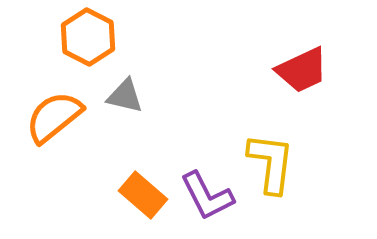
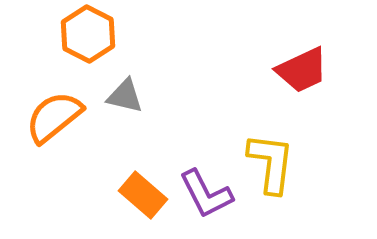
orange hexagon: moved 3 px up
purple L-shape: moved 1 px left, 2 px up
